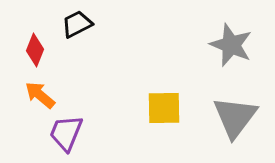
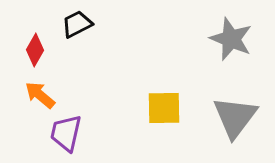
gray star: moved 6 px up
red diamond: rotated 8 degrees clockwise
purple trapezoid: rotated 9 degrees counterclockwise
